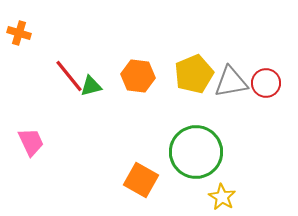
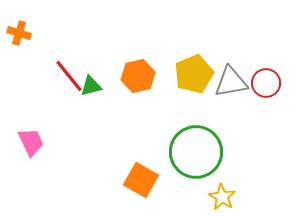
orange hexagon: rotated 20 degrees counterclockwise
